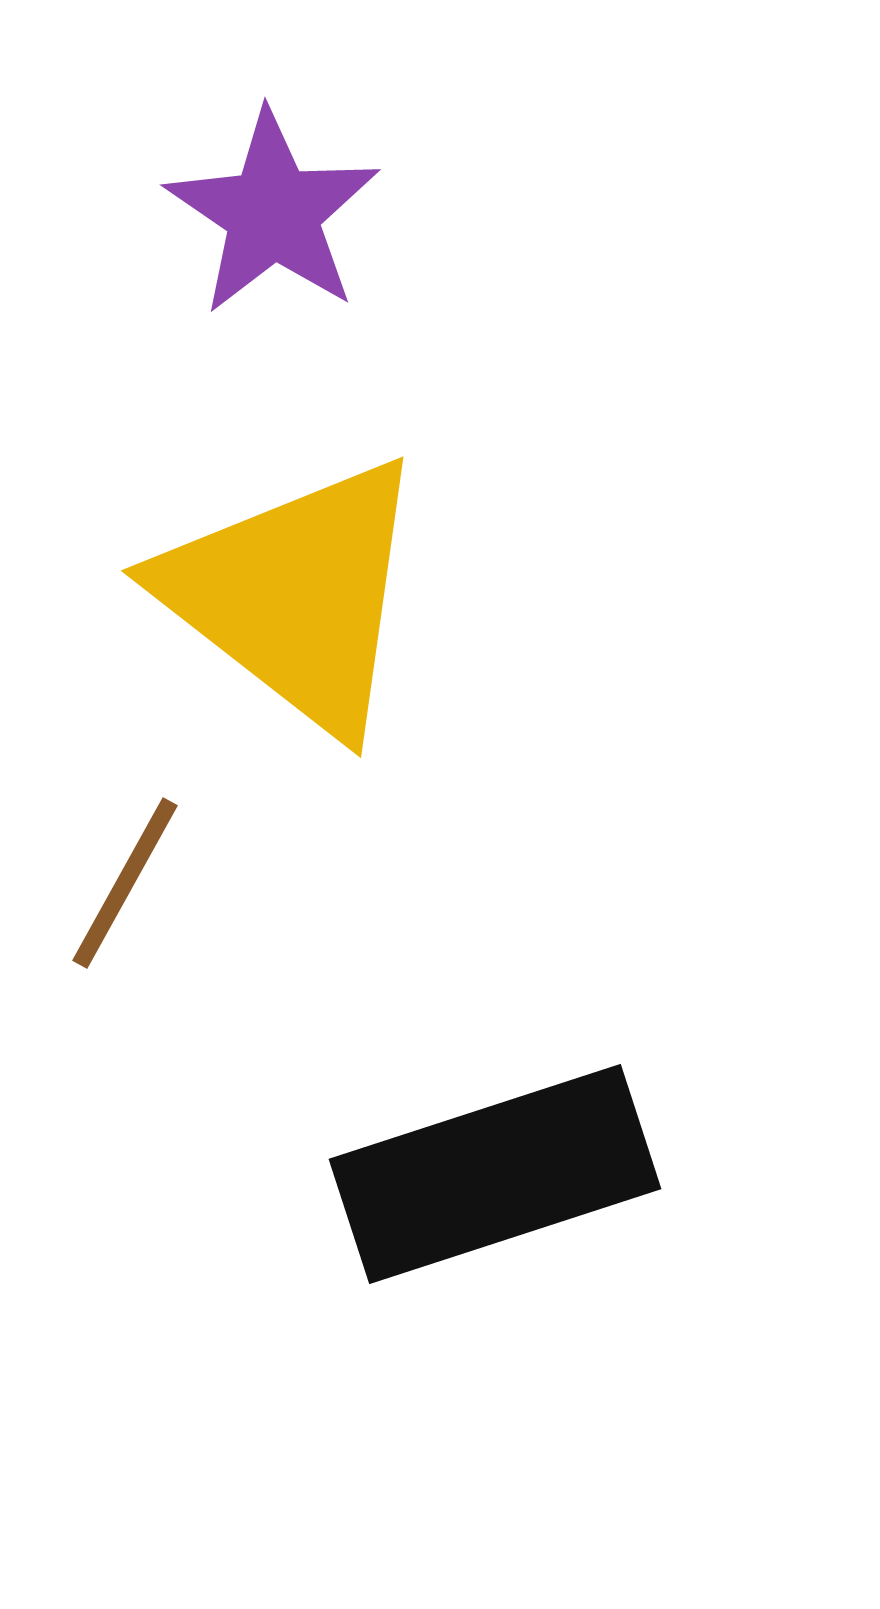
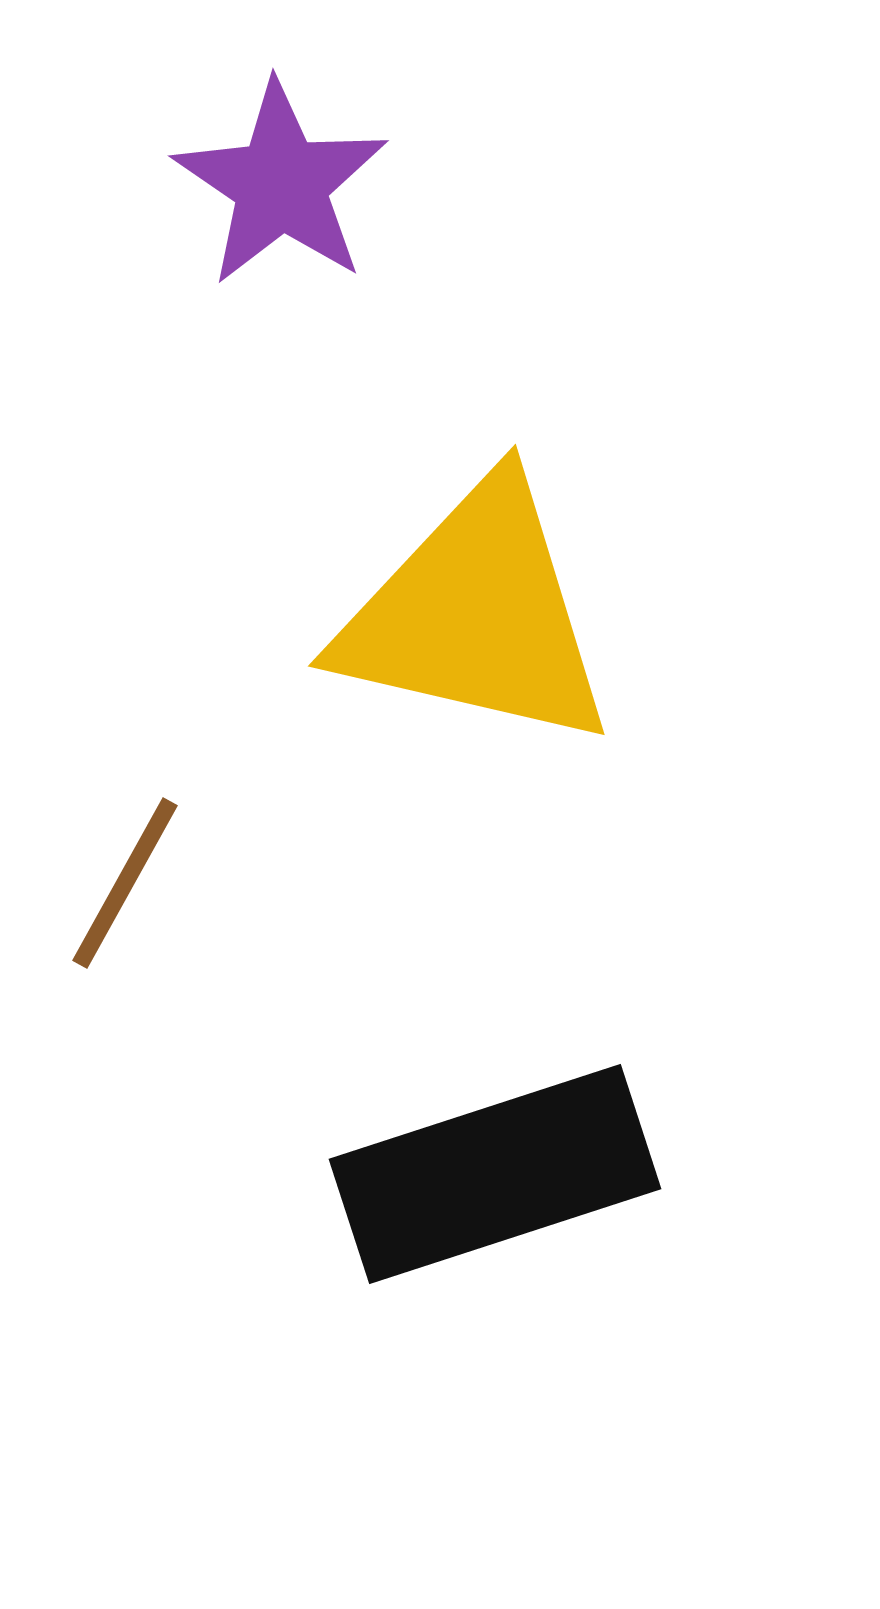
purple star: moved 8 px right, 29 px up
yellow triangle: moved 181 px right, 20 px down; rotated 25 degrees counterclockwise
